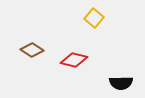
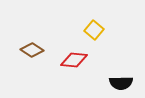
yellow square: moved 12 px down
red diamond: rotated 8 degrees counterclockwise
